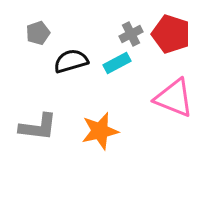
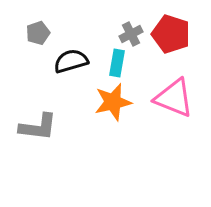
cyan rectangle: rotated 52 degrees counterclockwise
orange star: moved 13 px right, 29 px up
